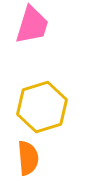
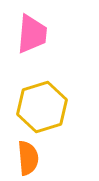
pink trapezoid: moved 9 px down; rotated 12 degrees counterclockwise
